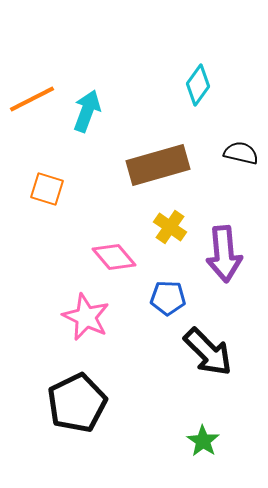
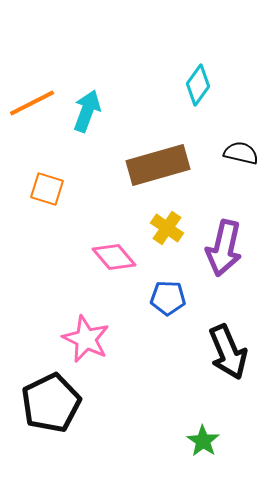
orange line: moved 4 px down
yellow cross: moved 3 px left, 1 px down
purple arrow: moved 6 px up; rotated 18 degrees clockwise
pink star: moved 22 px down
black arrow: moved 20 px right; rotated 22 degrees clockwise
black pentagon: moved 26 px left
